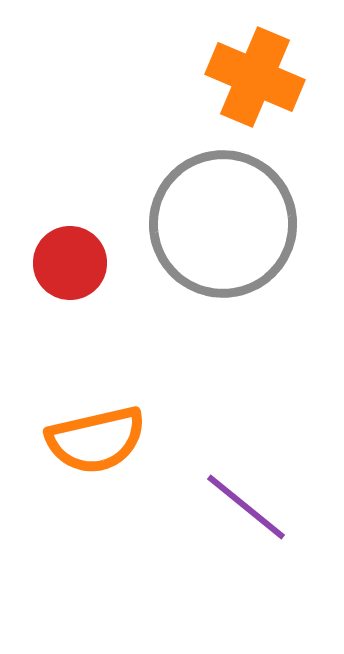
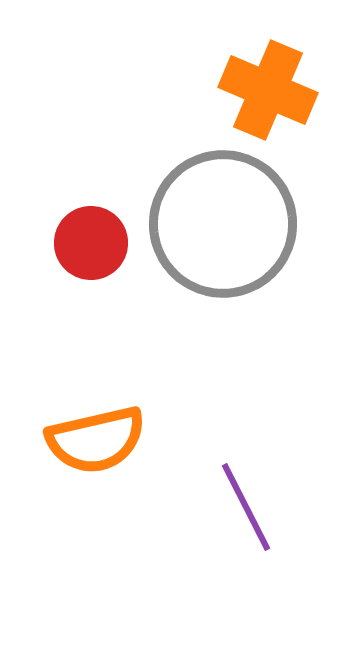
orange cross: moved 13 px right, 13 px down
red circle: moved 21 px right, 20 px up
purple line: rotated 24 degrees clockwise
